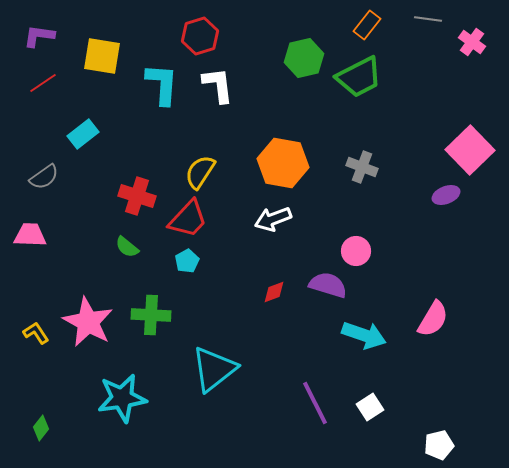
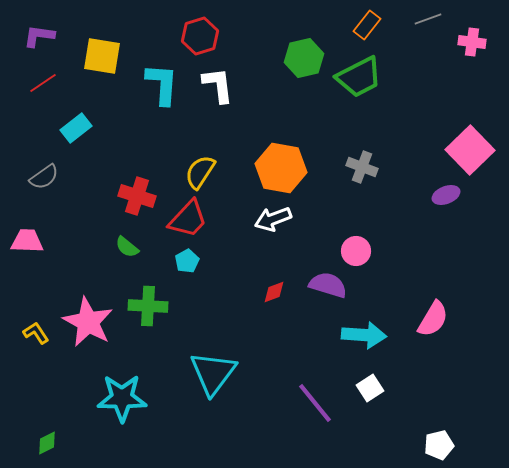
gray line: rotated 28 degrees counterclockwise
pink cross: rotated 28 degrees counterclockwise
cyan rectangle: moved 7 px left, 6 px up
orange hexagon: moved 2 px left, 5 px down
pink trapezoid: moved 3 px left, 6 px down
green cross: moved 3 px left, 9 px up
cyan arrow: rotated 15 degrees counterclockwise
cyan triangle: moved 1 px left, 4 px down; rotated 15 degrees counterclockwise
cyan star: rotated 9 degrees clockwise
purple line: rotated 12 degrees counterclockwise
white square: moved 19 px up
green diamond: moved 6 px right, 15 px down; rotated 25 degrees clockwise
